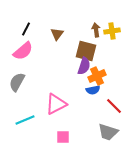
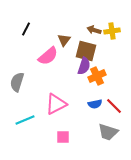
brown arrow: moved 2 px left; rotated 64 degrees counterclockwise
brown triangle: moved 7 px right, 6 px down
pink semicircle: moved 25 px right, 5 px down
gray semicircle: rotated 12 degrees counterclockwise
blue semicircle: moved 2 px right, 14 px down
